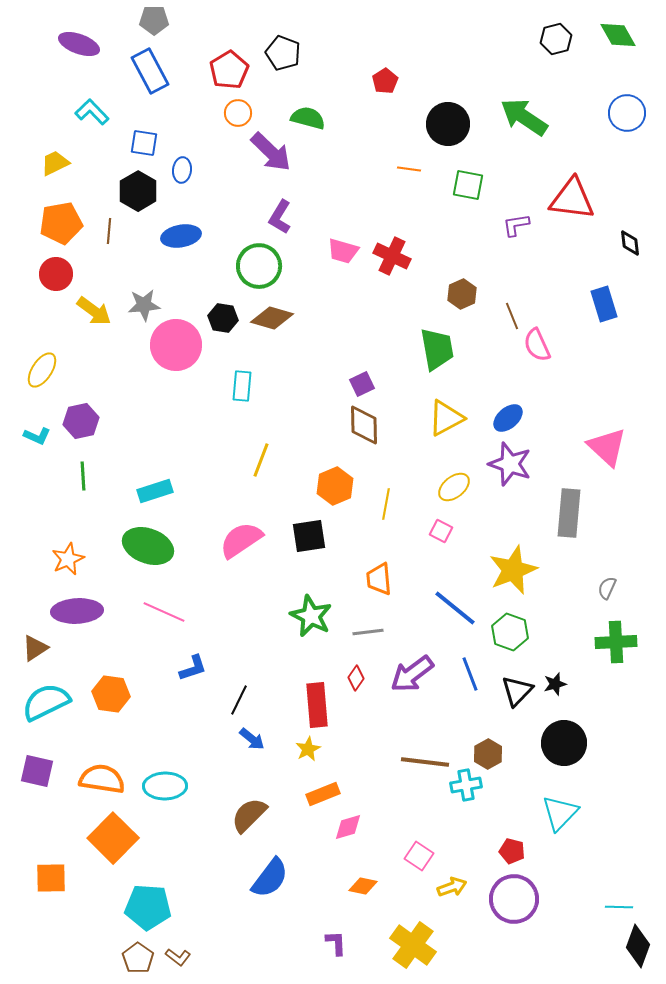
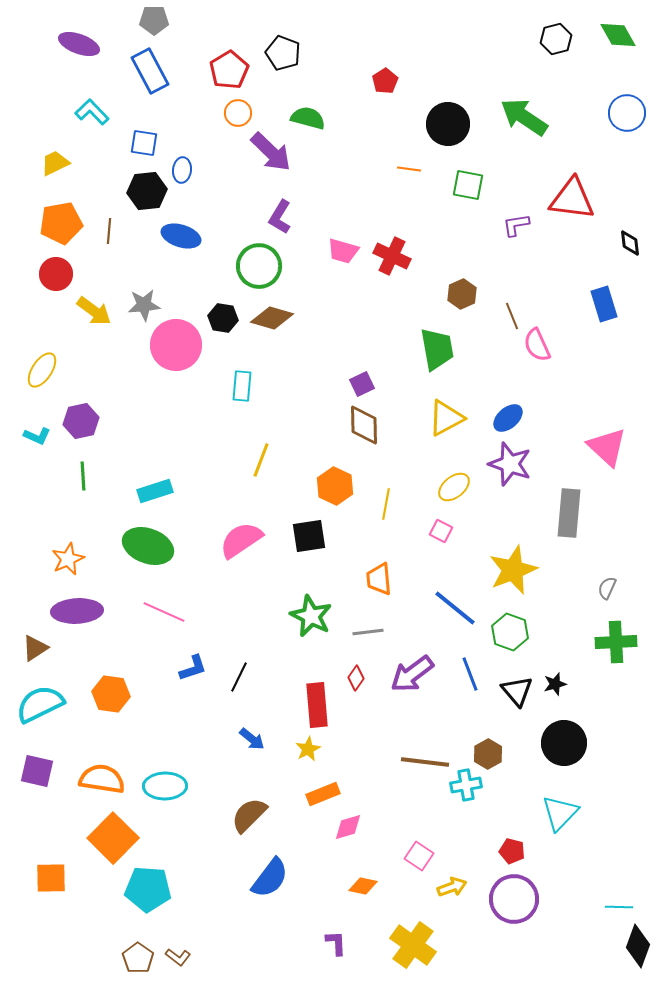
black hexagon at (138, 191): moved 9 px right; rotated 24 degrees clockwise
blue ellipse at (181, 236): rotated 27 degrees clockwise
orange hexagon at (335, 486): rotated 12 degrees counterclockwise
black triangle at (517, 691): rotated 24 degrees counterclockwise
black line at (239, 700): moved 23 px up
cyan semicircle at (46, 702): moved 6 px left, 2 px down
cyan pentagon at (148, 907): moved 18 px up
